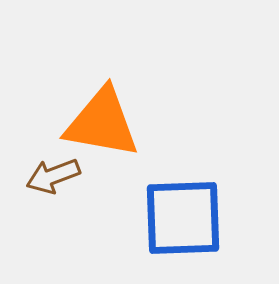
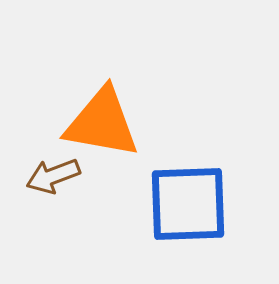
blue square: moved 5 px right, 14 px up
